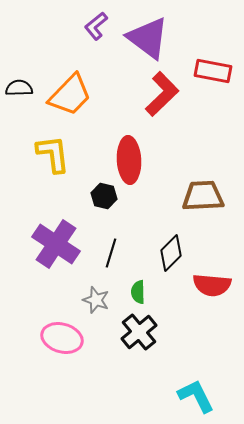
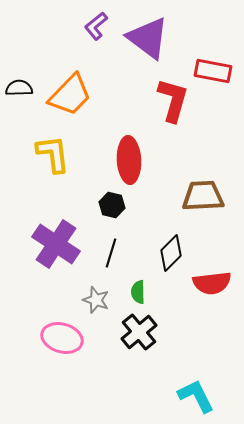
red L-shape: moved 11 px right, 6 px down; rotated 30 degrees counterclockwise
black hexagon: moved 8 px right, 9 px down
red semicircle: moved 2 px up; rotated 12 degrees counterclockwise
